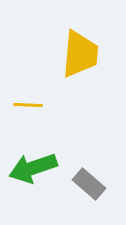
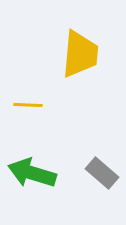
green arrow: moved 1 px left, 5 px down; rotated 36 degrees clockwise
gray rectangle: moved 13 px right, 11 px up
